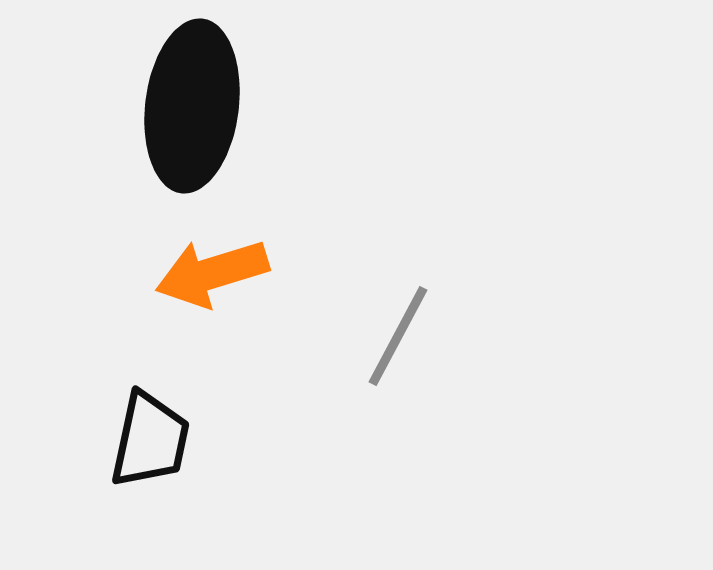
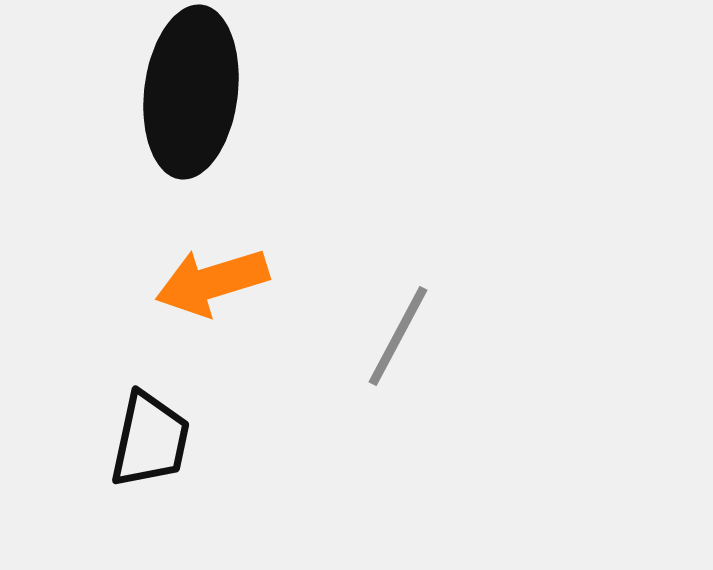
black ellipse: moved 1 px left, 14 px up
orange arrow: moved 9 px down
